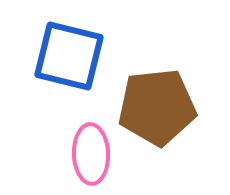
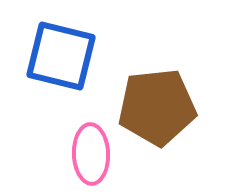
blue square: moved 8 px left
